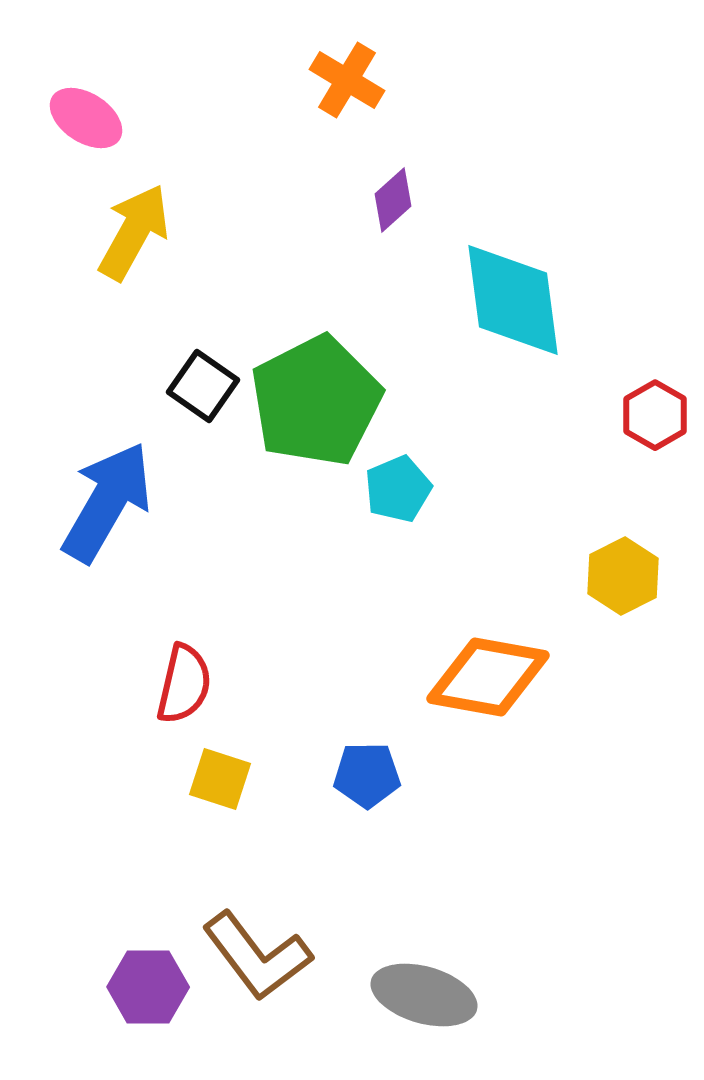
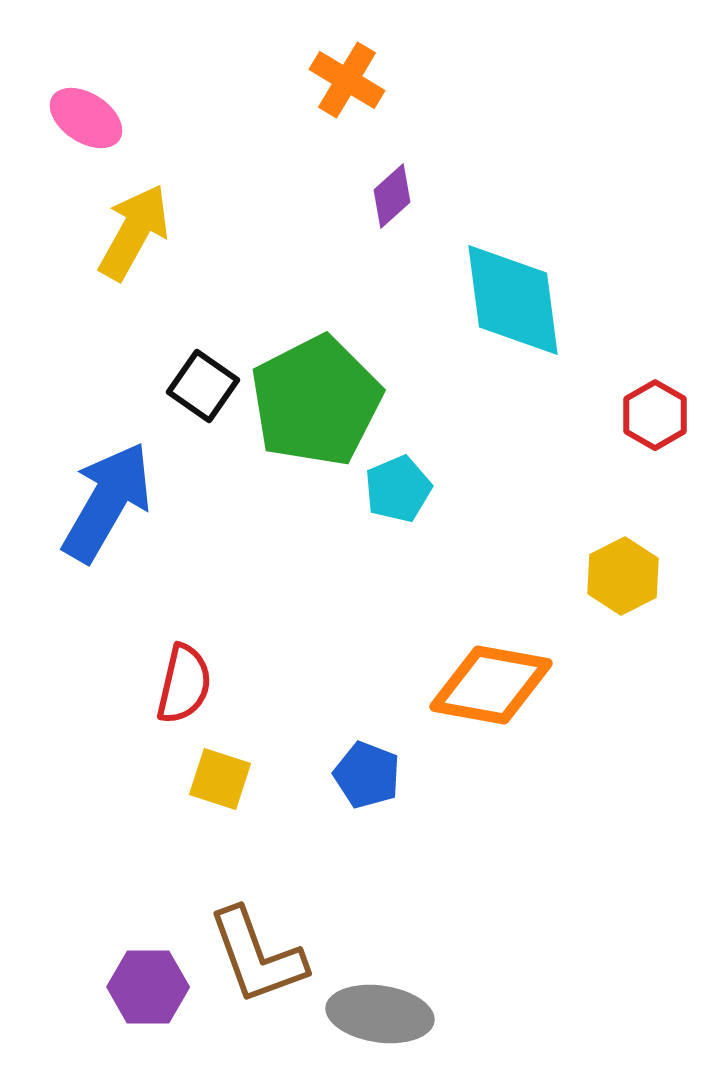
purple diamond: moved 1 px left, 4 px up
orange diamond: moved 3 px right, 8 px down
blue pentagon: rotated 22 degrees clockwise
brown L-shape: rotated 17 degrees clockwise
gray ellipse: moved 44 px left, 19 px down; rotated 8 degrees counterclockwise
